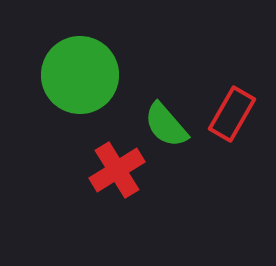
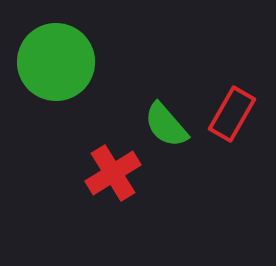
green circle: moved 24 px left, 13 px up
red cross: moved 4 px left, 3 px down
